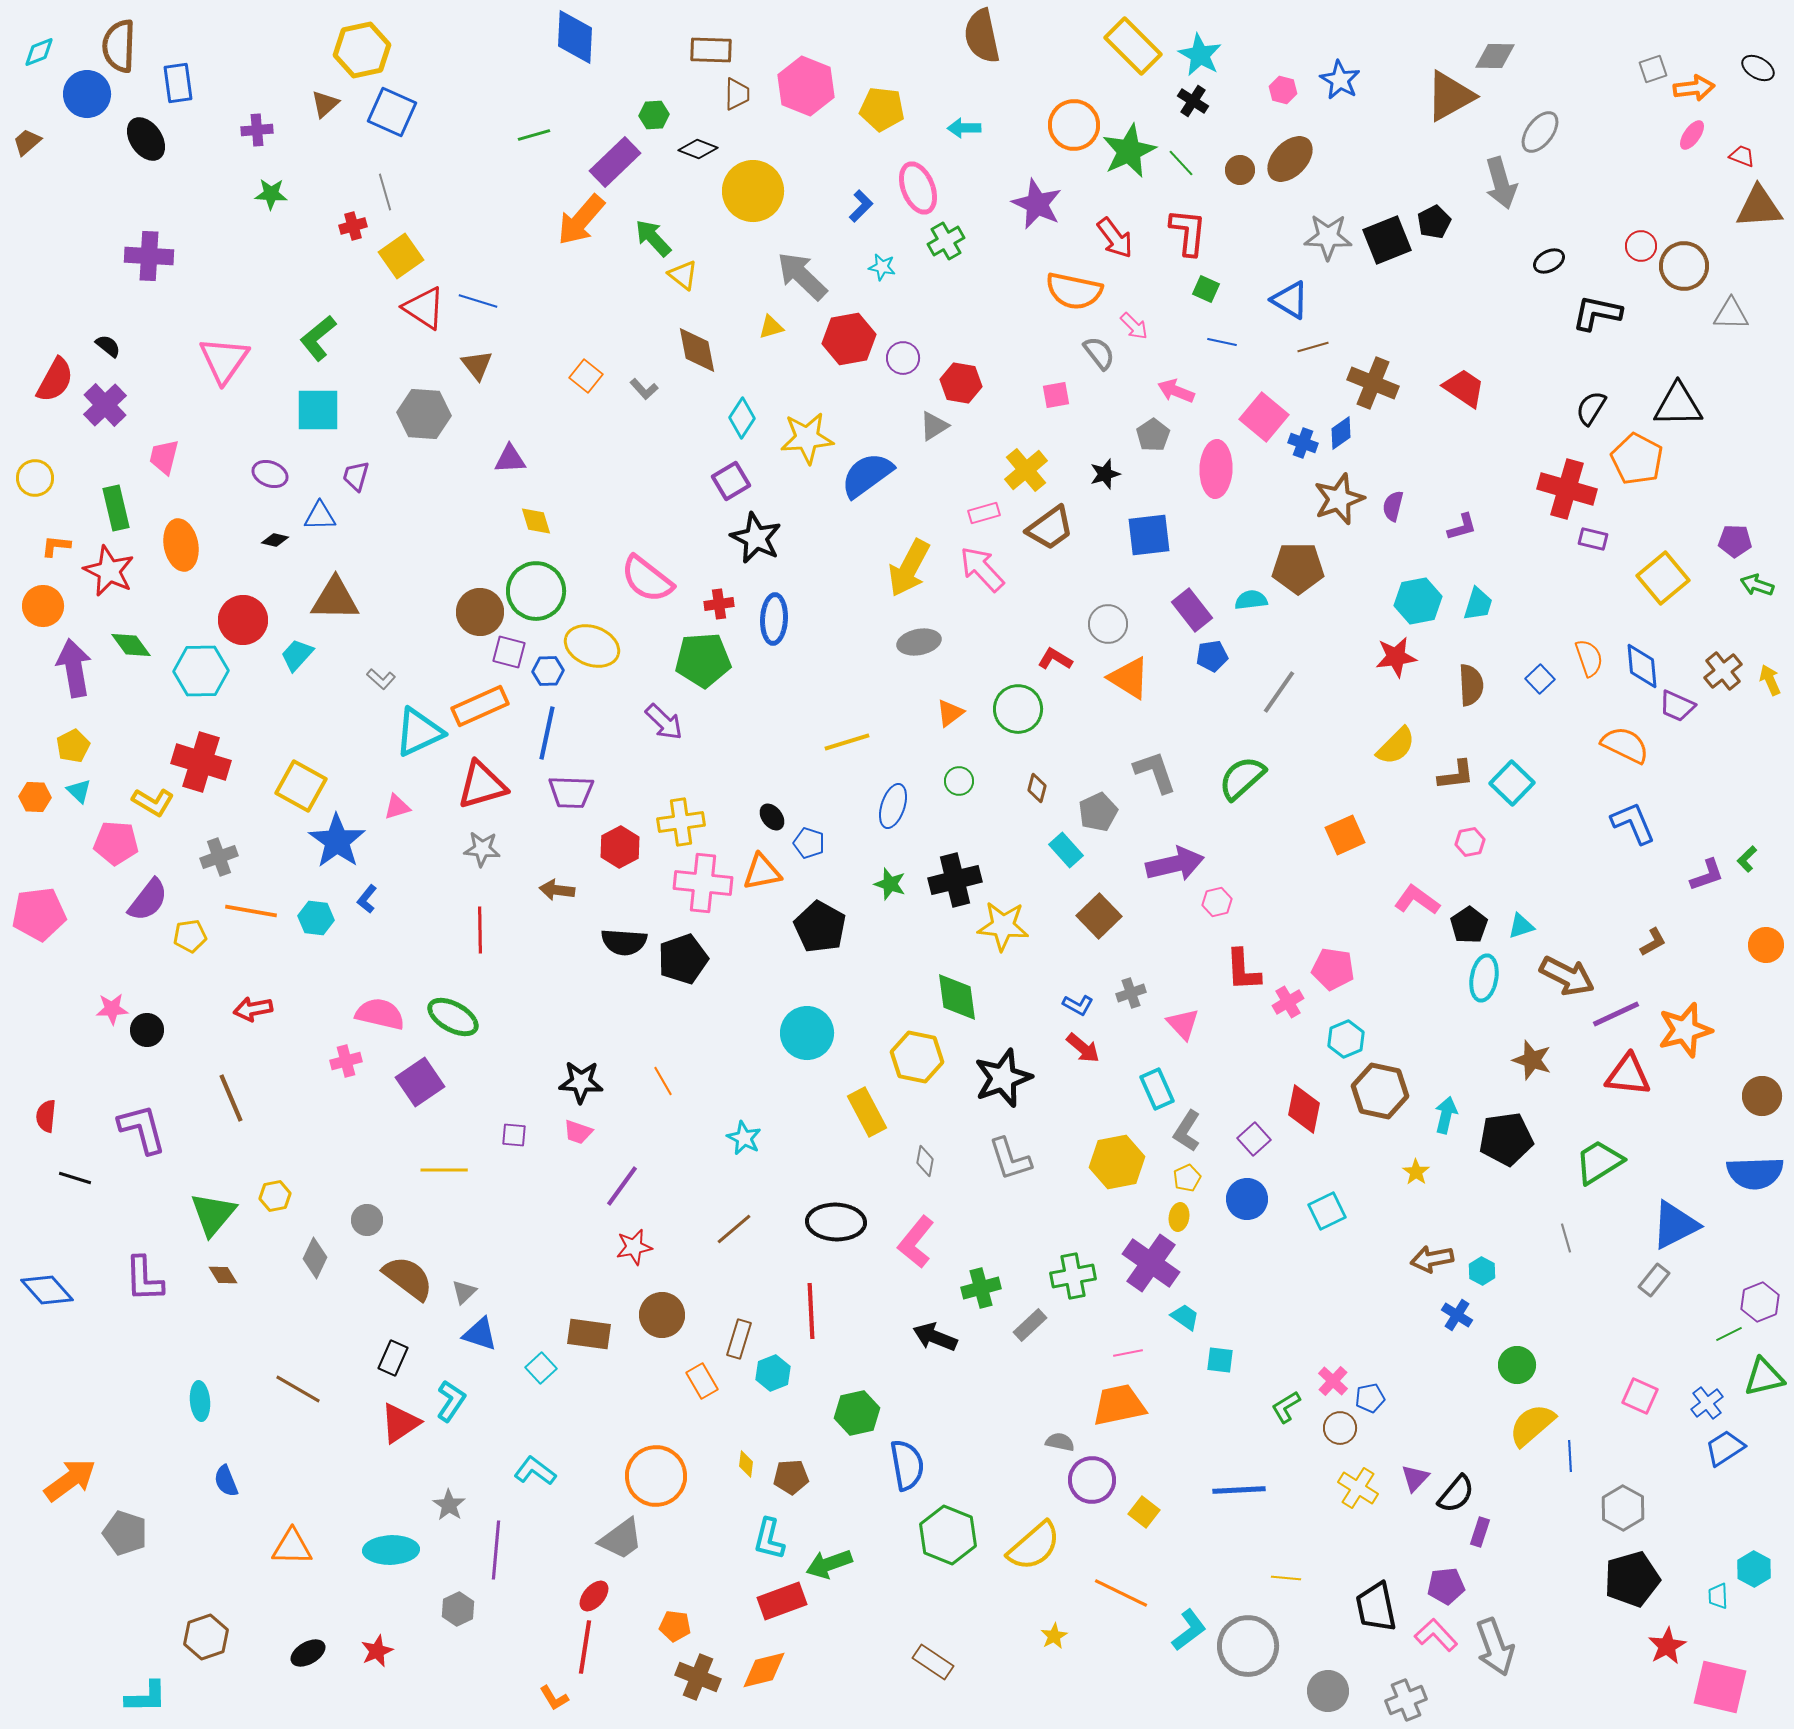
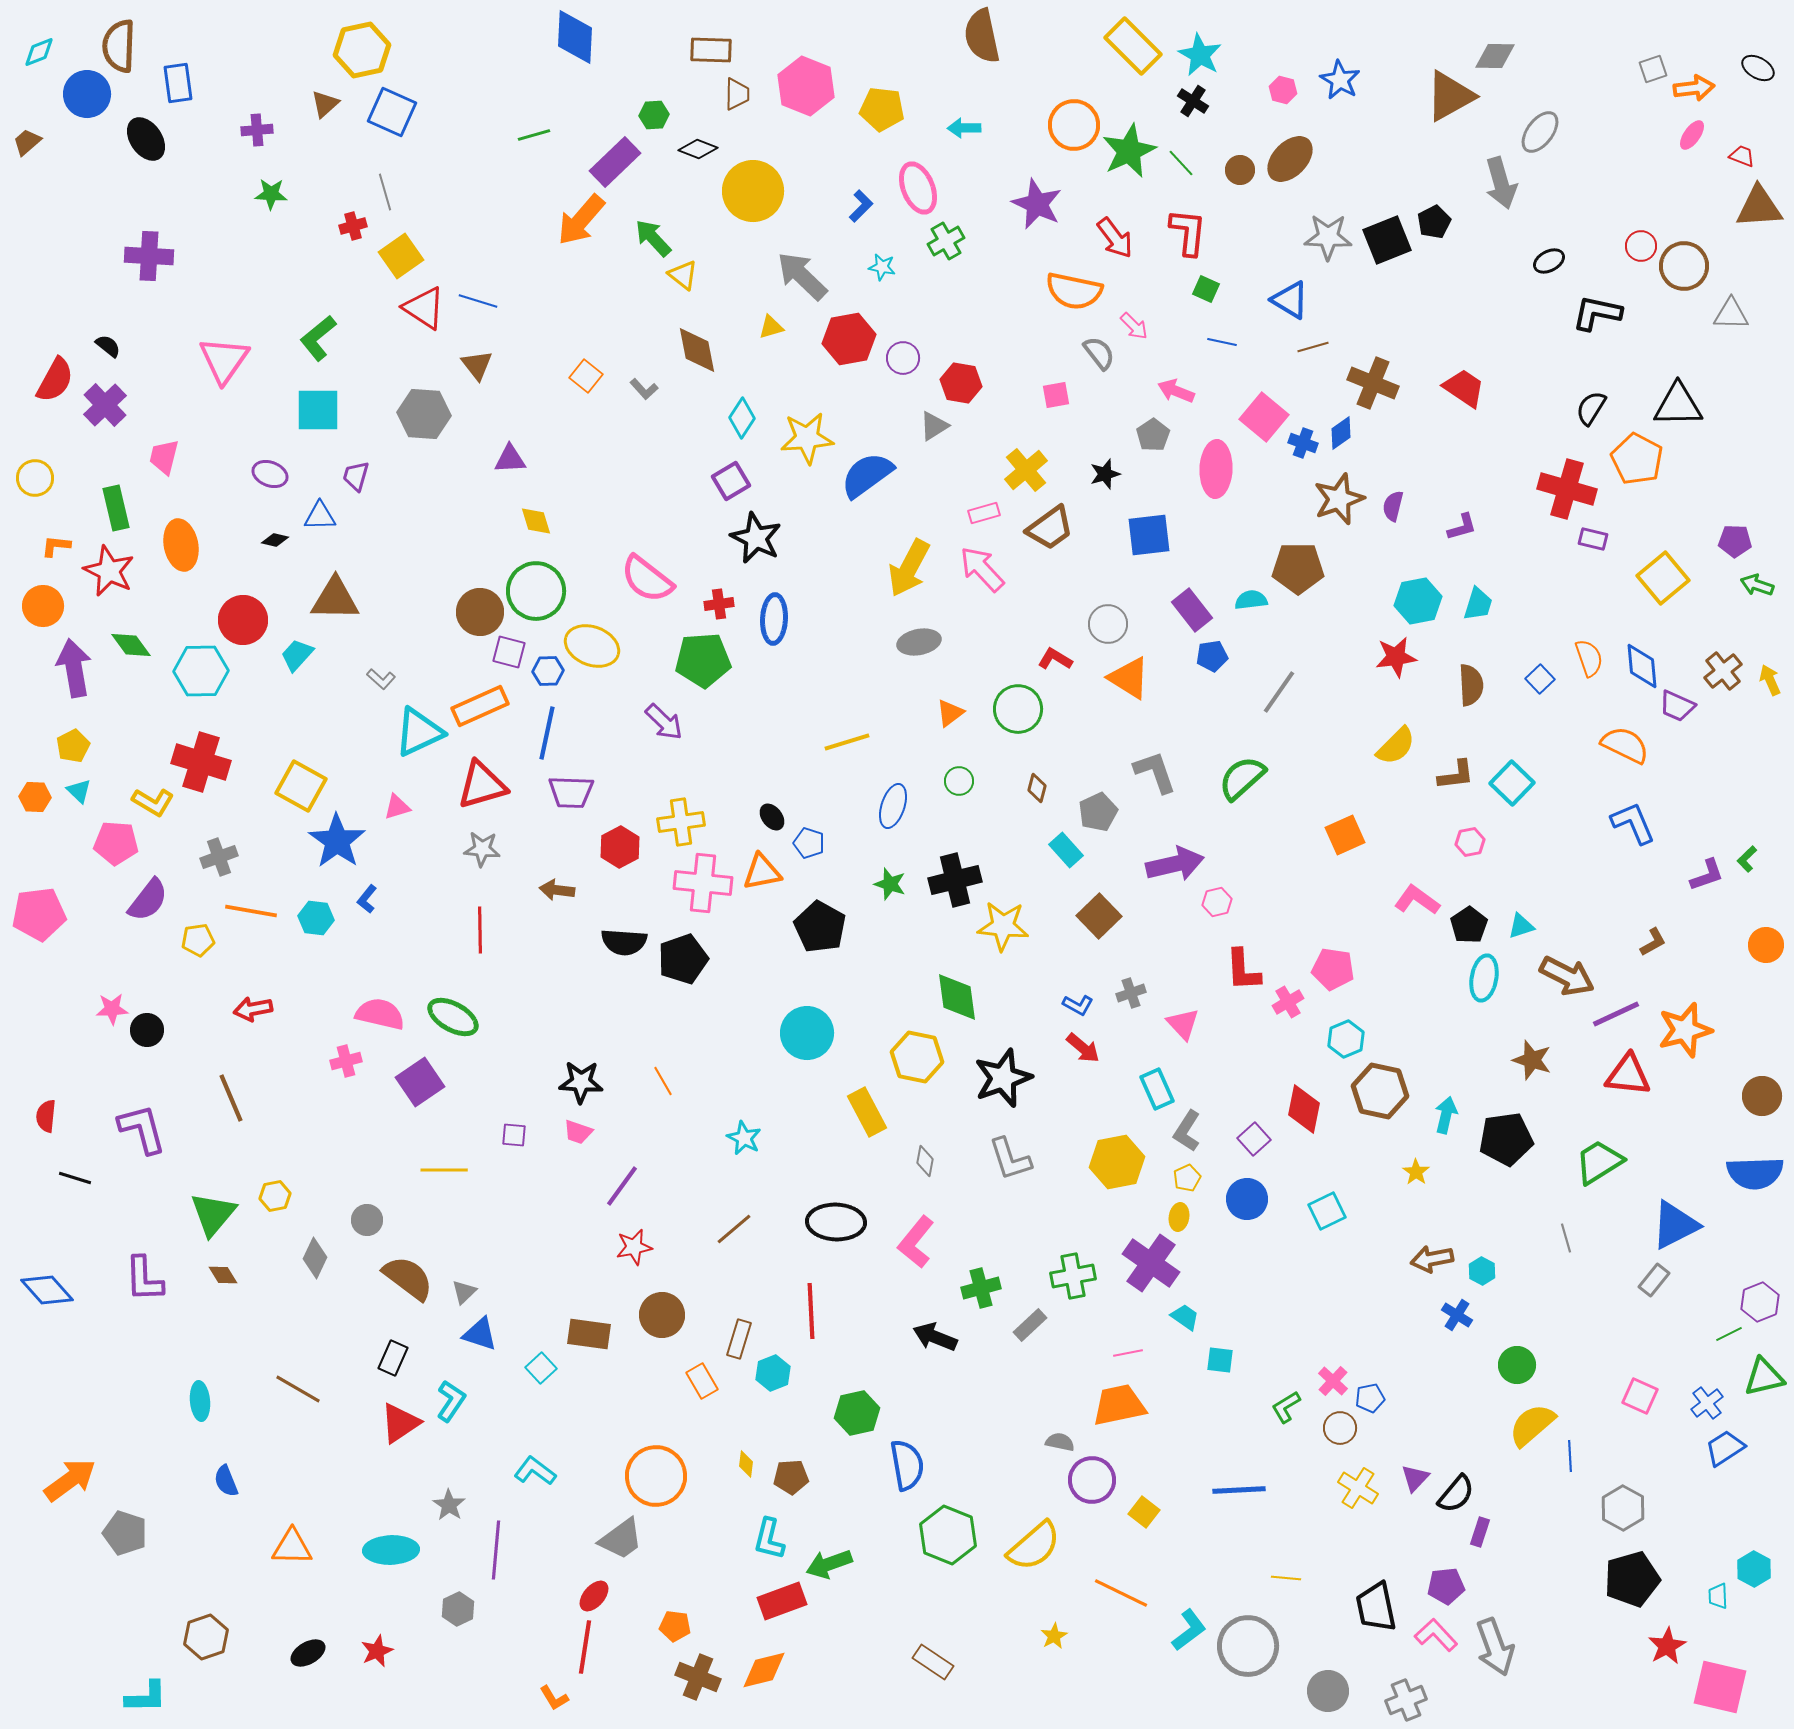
yellow pentagon at (190, 936): moved 8 px right, 4 px down
